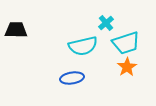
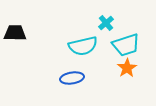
black trapezoid: moved 1 px left, 3 px down
cyan trapezoid: moved 2 px down
orange star: moved 1 px down
